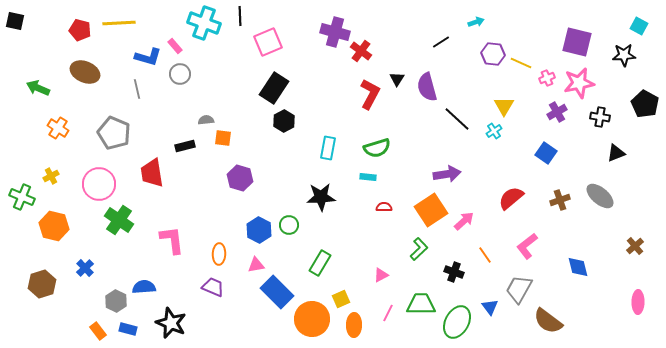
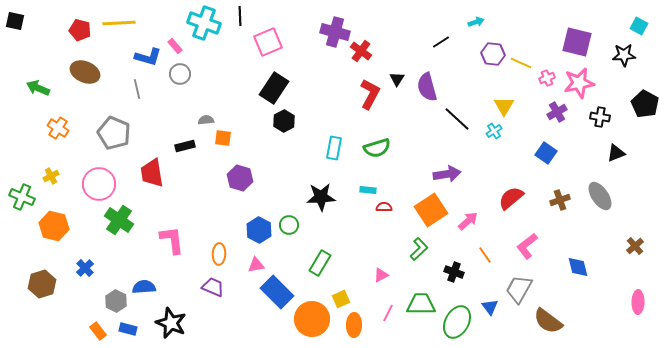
cyan rectangle at (328, 148): moved 6 px right
cyan rectangle at (368, 177): moved 13 px down
gray ellipse at (600, 196): rotated 16 degrees clockwise
pink arrow at (464, 221): moved 4 px right
